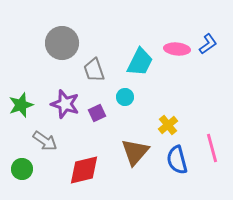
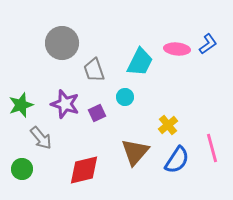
gray arrow: moved 4 px left, 3 px up; rotated 15 degrees clockwise
blue semicircle: rotated 132 degrees counterclockwise
